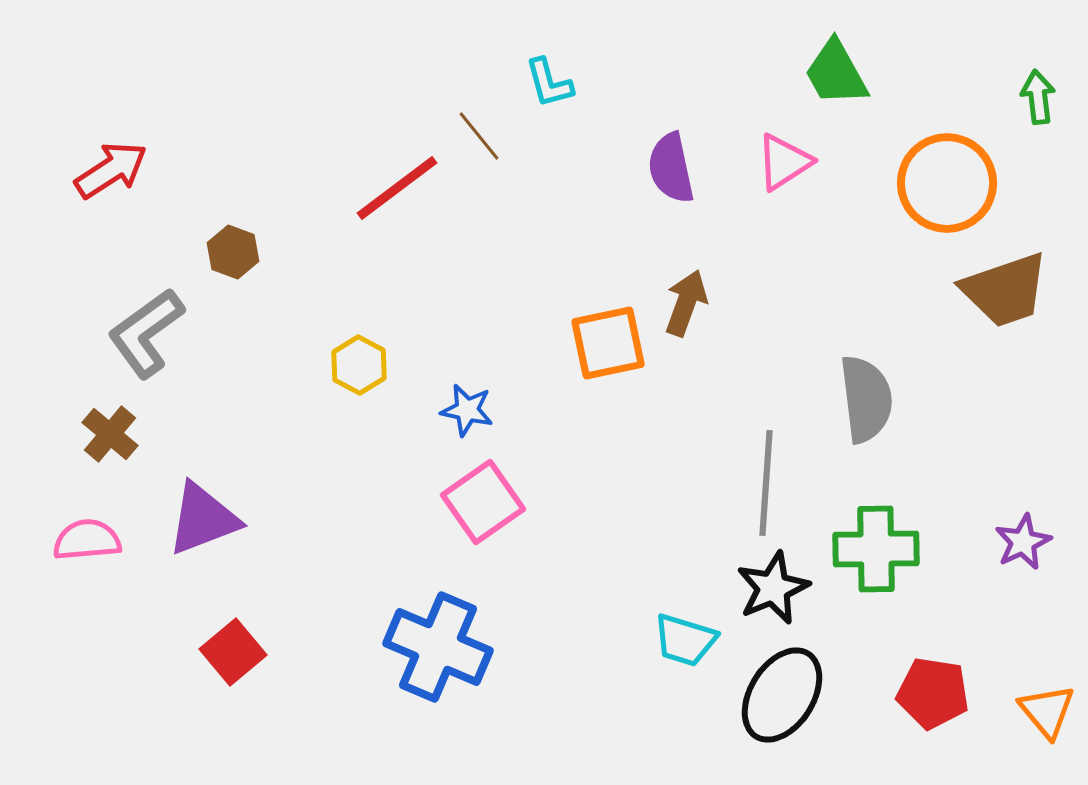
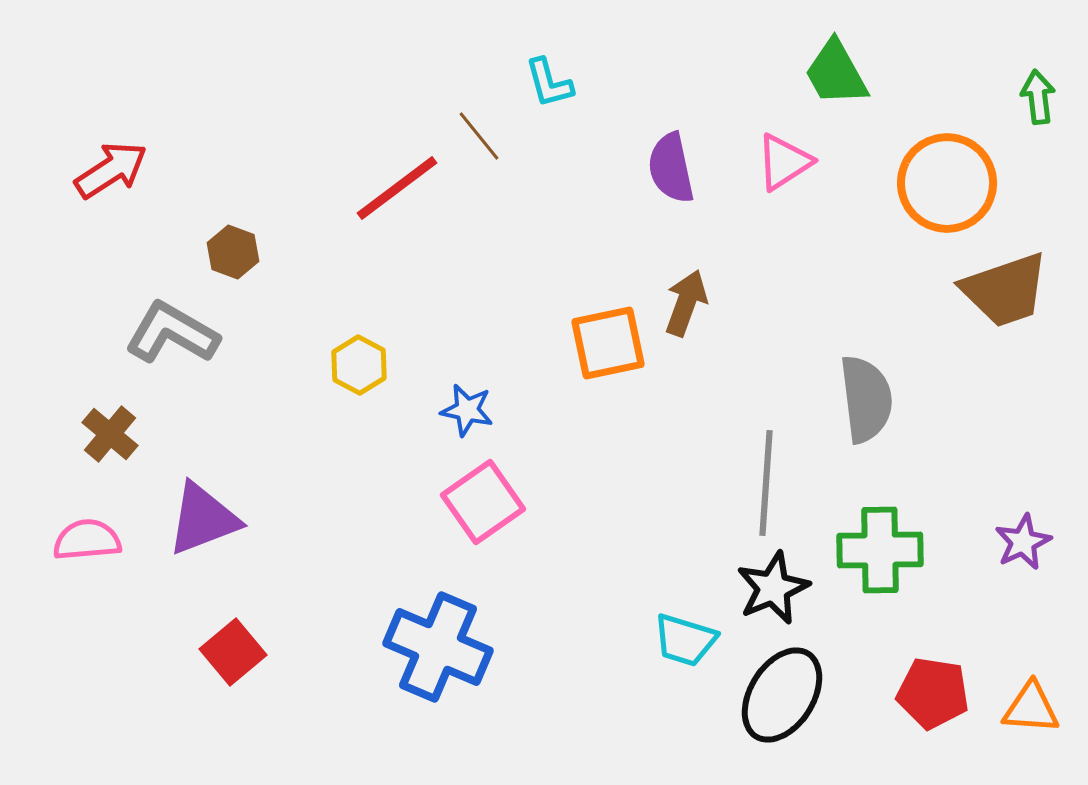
gray L-shape: moved 26 px right; rotated 66 degrees clockwise
green cross: moved 4 px right, 1 px down
orange triangle: moved 16 px left, 3 px up; rotated 46 degrees counterclockwise
